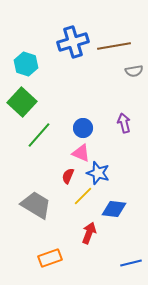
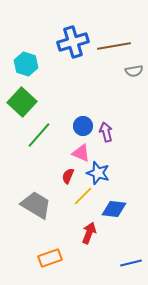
purple arrow: moved 18 px left, 9 px down
blue circle: moved 2 px up
